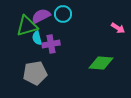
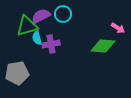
green diamond: moved 2 px right, 17 px up
gray pentagon: moved 18 px left
